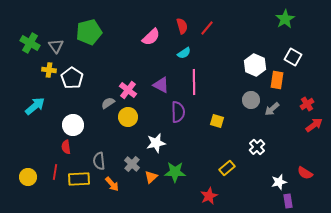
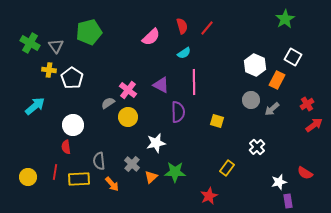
orange rectangle at (277, 80): rotated 18 degrees clockwise
yellow rectangle at (227, 168): rotated 14 degrees counterclockwise
